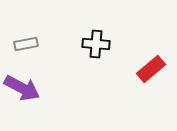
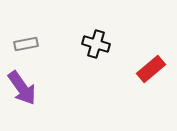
black cross: rotated 12 degrees clockwise
purple arrow: rotated 27 degrees clockwise
